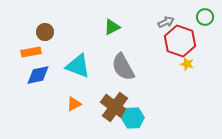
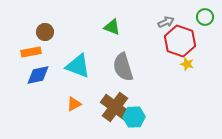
green triangle: rotated 48 degrees clockwise
gray semicircle: rotated 12 degrees clockwise
cyan hexagon: moved 1 px right, 1 px up
